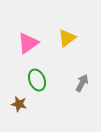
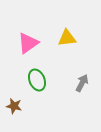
yellow triangle: rotated 30 degrees clockwise
brown star: moved 5 px left, 2 px down
